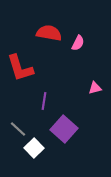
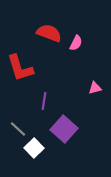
red semicircle: rotated 10 degrees clockwise
pink semicircle: moved 2 px left
